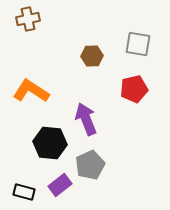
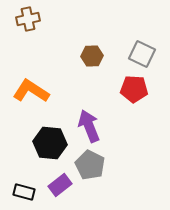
gray square: moved 4 px right, 10 px down; rotated 16 degrees clockwise
red pentagon: rotated 16 degrees clockwise
purple arrow: moved 3 px right, 7 px down
gray pentagon: rotated 20 degrees counterclockwise
